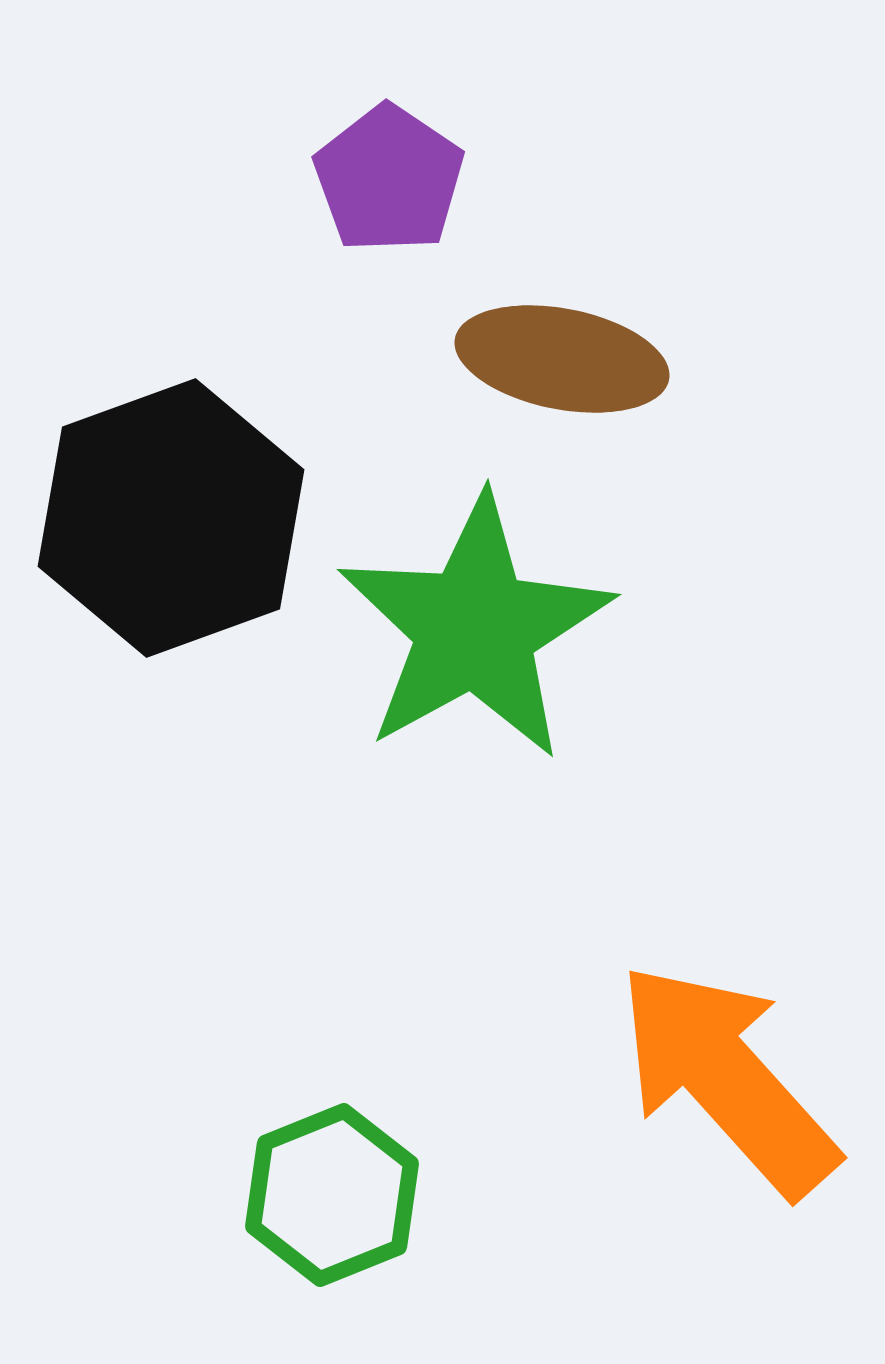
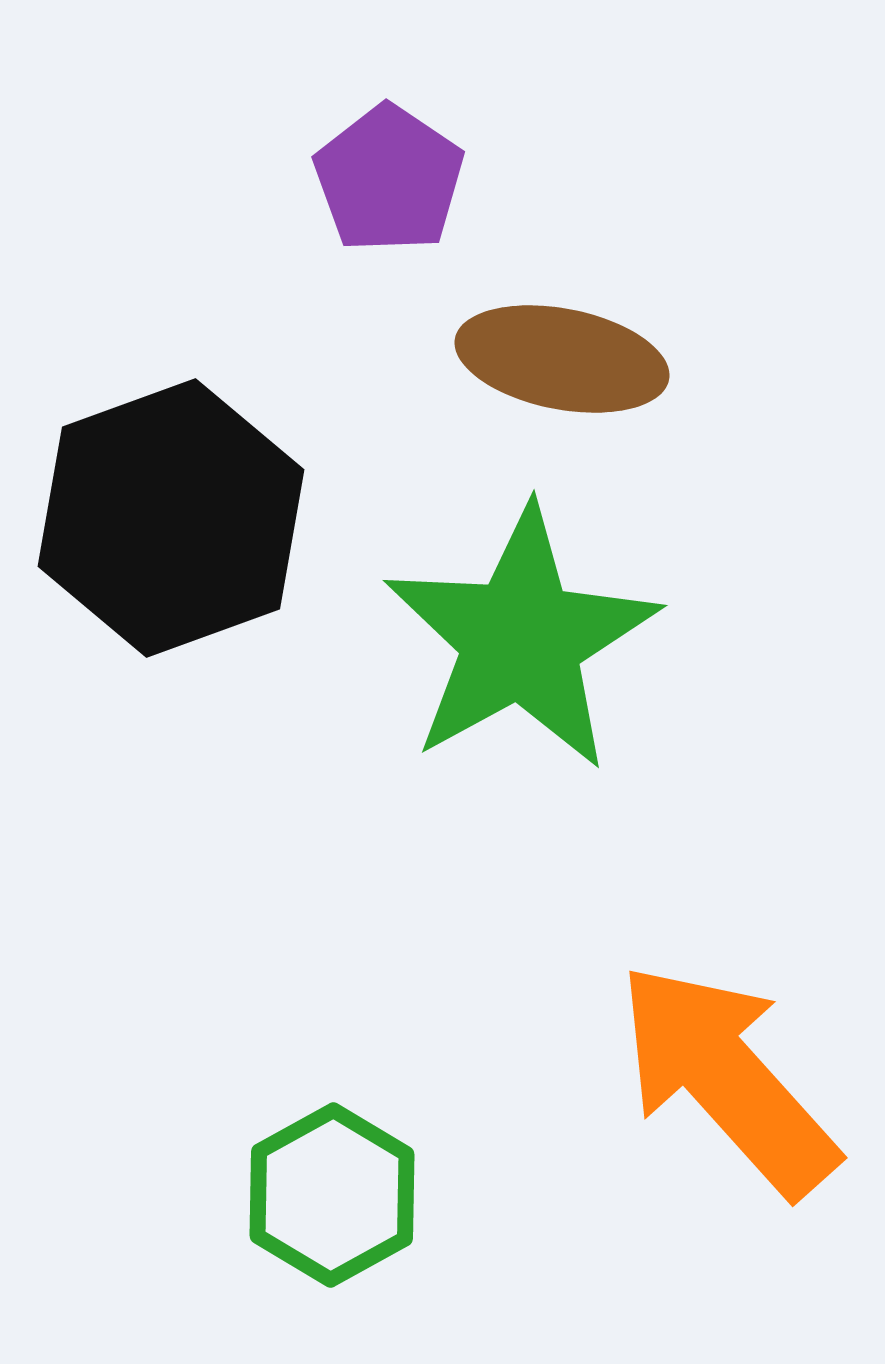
green star: moved 46 px right, 11 px down
green hexagon: rotated 7 degrees counterclockwise
